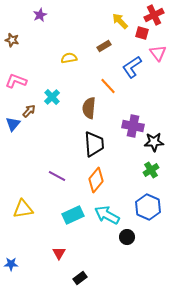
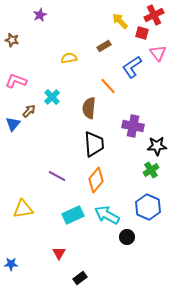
black star: moved 3 px right, 4 px down
